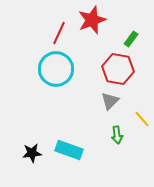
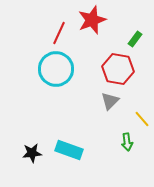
green rectangle: moved 4 px right
green arrow: moved 10 px right, 7 px down
